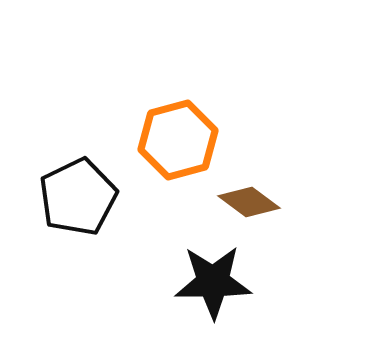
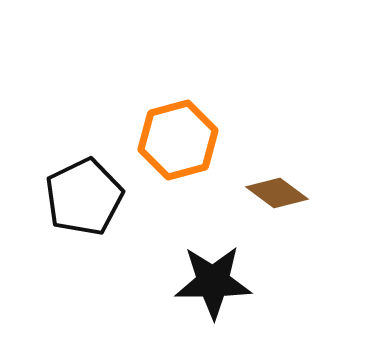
black pentagon: moved 6 px right
brown diamond: moved 28 px right, 9 px up
